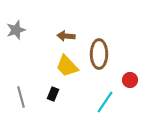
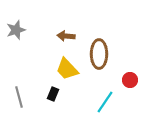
yellow trapezoid: moved 3 px down
gray line: moved 2 px left
